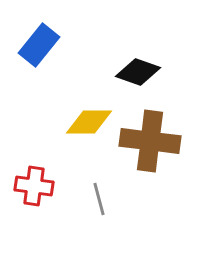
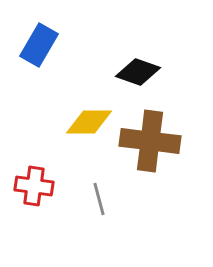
blue rectangle: rotated 9 degrees counterclockwise
